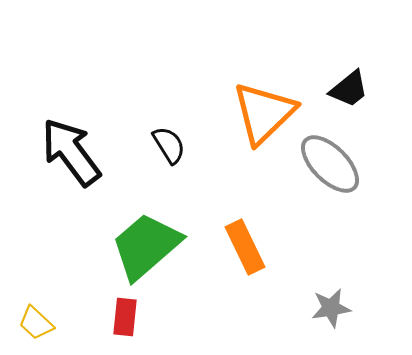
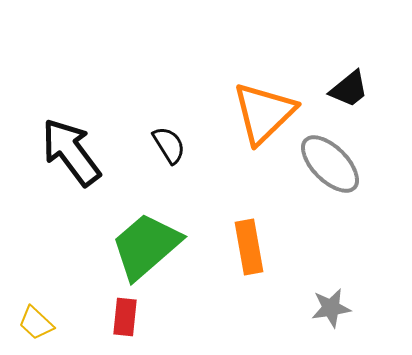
orange rectangle: moved 4 px right; rotated 16 degrees clockwise
